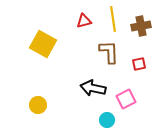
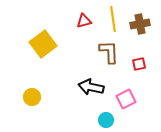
brown cross: moved 1 px left, 2 px up
yellow square: rotated 24 degrees clockwise
black arrow: moved 2 px left, 1 px up
yellow circle: moved 6 px left, 8 px up
cyan circle: moved 1 px left
